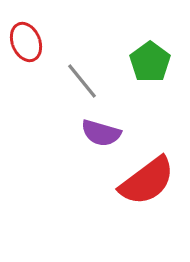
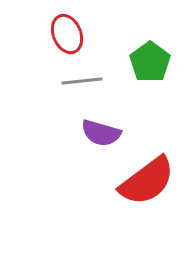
red ellipse: moved 41 px right, 8 px up
gray line: rotated 57 degrees counterclockwise
